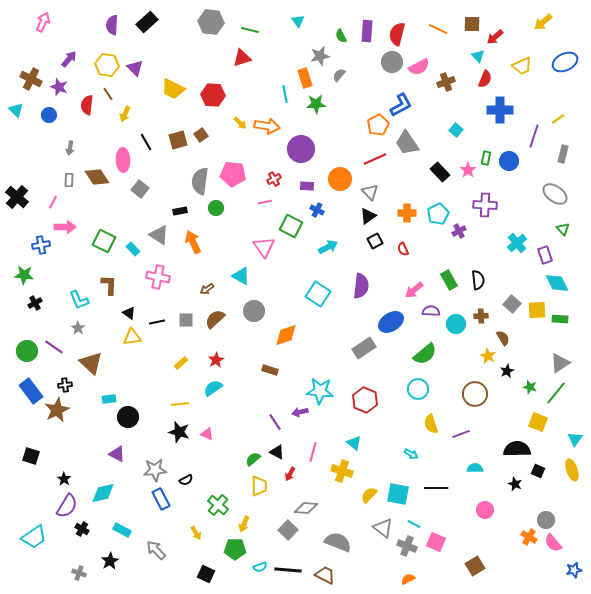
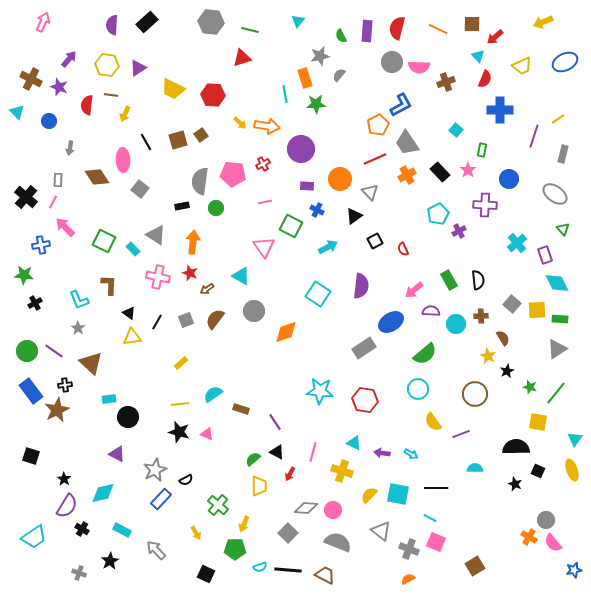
cyan triangle at (298, 21): rotated 16 degrees clockwise
yellow arrow at (543, 22): rotated 18 degrees clockwise
red semicircle at (397, 34): moved 6 px up
pink semicircle at (419, 67): rotated 30 degrees clockwise
purple triangle at (135, 68): moved 3 px right; rotated 42 degrees clockwise
brown line at (108, 94): moved 3 px right, 1 px down; rotated 48 degrees counterclockwise
cyan triangle at (16, 110): moved 1 px right, 2 px down
blue circle at (49, 115): moved 6 px down
green rectangle at (486, 158): moved 4 px left, 8 px up
blue circle at (509, 161): moved 18 px down
red cross at (274, 179): moved 11 px left, 15 px up
gray rectangle at (69, 180): moved 11 px left
black cross at (17, 197): moved 9 px right
black rectangle at (180, 211): moved 2 px right, 5 px up
orange cross at (407, 213): moved 38 px up; rotated 30 degrees counterclockwise
black triangle at (368, 216): moved 14 px left
pink arrow at (65, 227): rotated 135 degrees counterclockwise
gray triangle at (159, 235): moved 3 px left
orange arrow at (193, 242): rotated 30 degrees clockwise
brown semicircle at (215, 319): rotated 10 degrees counterclockwise
gray square at (186, 320): rotated 21 degrees counterclockwise
black line at (157, 322): rotated 49 degrees counterclockwise
orange diamond at (286, 335): moved 3 px up
purple line at (54, 347): moved 4 px down
red star at (216, 360): moved 26 px left, 87 px up; rotated 21 degrees counterclockwise
gray triangle at (560, 363): moved 3 px left, 14 px up
brown rectangle at (270, 370): moved 29 px left, 39 px down
cyan semicircle at (213, 388): moved 6 px down
red hexagon at (365, 400): rotated 15 degrees counterclockwise
purple arrow at (300, 412): moved 82 px right, 41 px down; rotated 21 degrees clockwise
yellow square at (538, 422): rotated 12 degrees counterclockwise
yellow semicircle at (431, 424): moved 2 px right, 2 px up; rotated 18 degrees counterclockwise
cyan triangle at (354, 443): rotated 14 degrees counterclockwise
black semicircle at (517, 449): moved 1 px left, 2 px up
gray star at (155, 470): rotated 20 degrees counterclockwise
blue rectangle at (161, 499): rotated 70 degrees clockwise
pink circle at (485, 510): moved 152 px left
cyan line at (414, 524): moved 16 px right, 6 px up
gray triangle at (383, 528): moved 2 px left, 3 px down
gray square at (288, 530): moved 3 px down
gray cross at (407, 546): moved 2 px right, 3 px down
